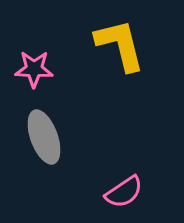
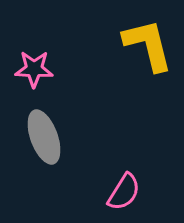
yellow L-shape: moved 28 px right
pink semicircle: rotated 24 degrees counterclockwise
